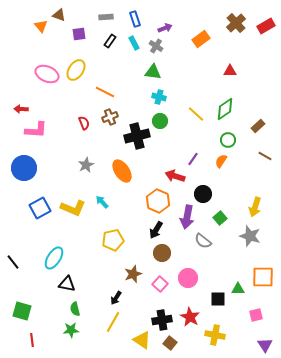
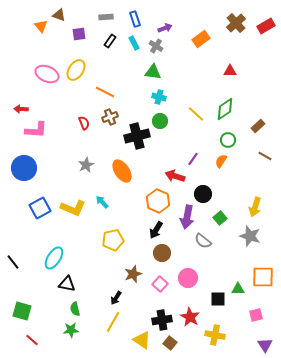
red line at (32, 340): rotated 40 degrees counterclockwise
